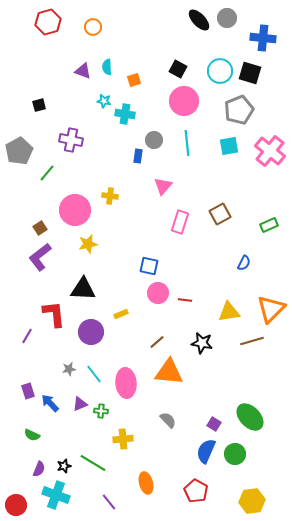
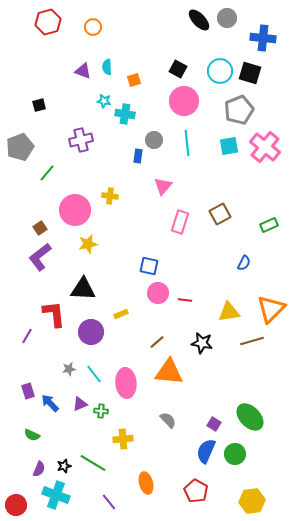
purple cross at (71, 140): moved 10 px right; rotated 25 degrees counterclockwise
gray pentagon at (19, 151): moved 1 px right, 4 px up; rotated 8 degrees clockwise
pink cross at (270, 151): moved 5 px left, 4 px up
